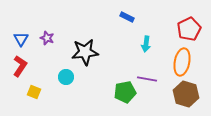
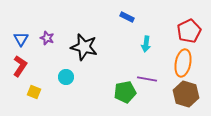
red pentagon: moved 2 px down
black star: moved 1 px left, 5 px up; rotated 20 degrees clockwise
orange ellipse: moved 1 px right, 1 px down
